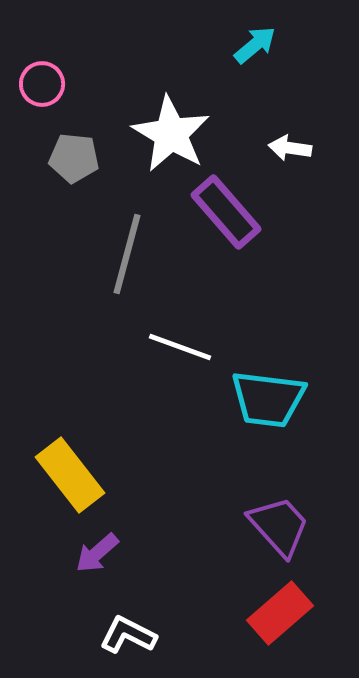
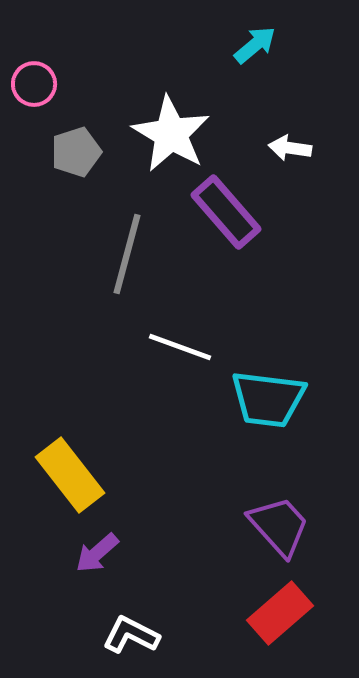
pink circle: moved 8 px left
gray pentagon: moved 2 px right, 6 px up; rotated 24 degrees counterclockwise
white L-shape: moved 3 px right
